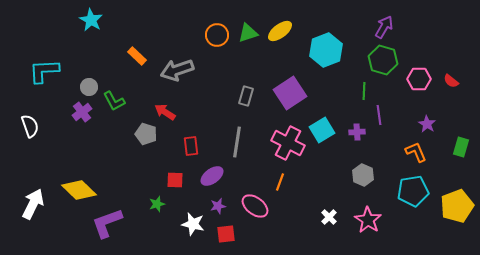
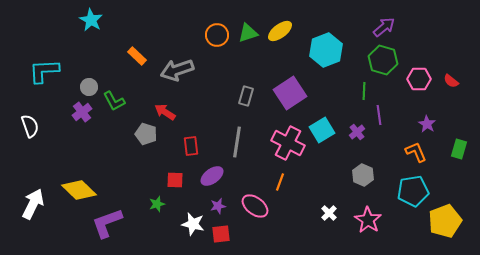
purple arrow at (384, 27): rotated 20 degrees clockwise
purple cross at (357, 132): rotated 35 degrees counterclockwise
green rectangle at (461, 147): moved 2 px left, 2 px down
yellow pentagon at (457, 206): moved 12 px left, 15 px down
white cross at (329, 217): moved 4 px up
red square at (226, 234): moved 5 px left
